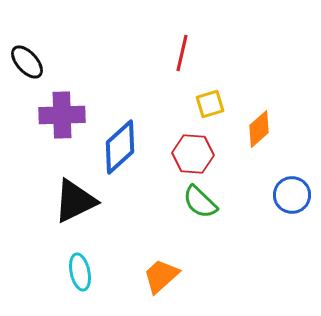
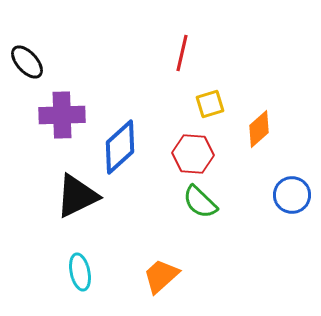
black triangle: moved 2 px right, 5 px up
